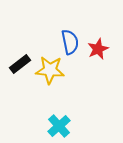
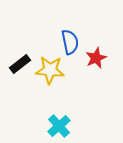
red star: moved 2 px left, 9 px down
